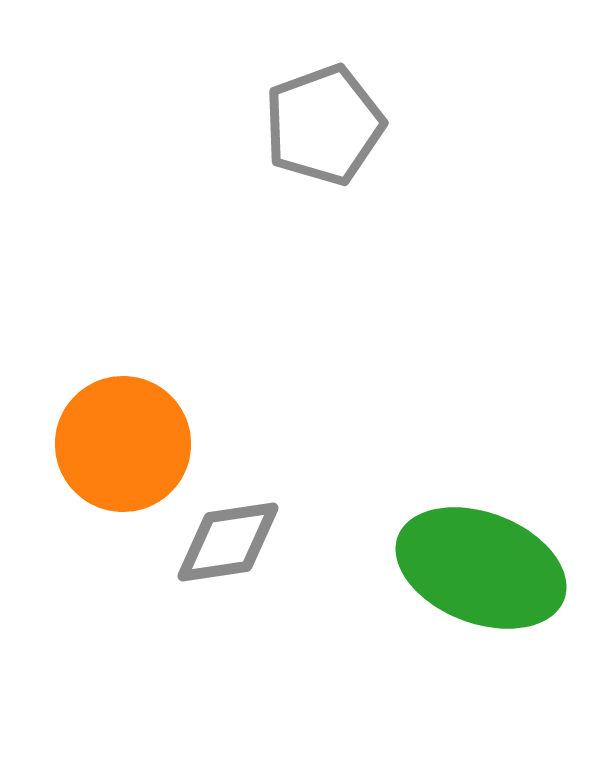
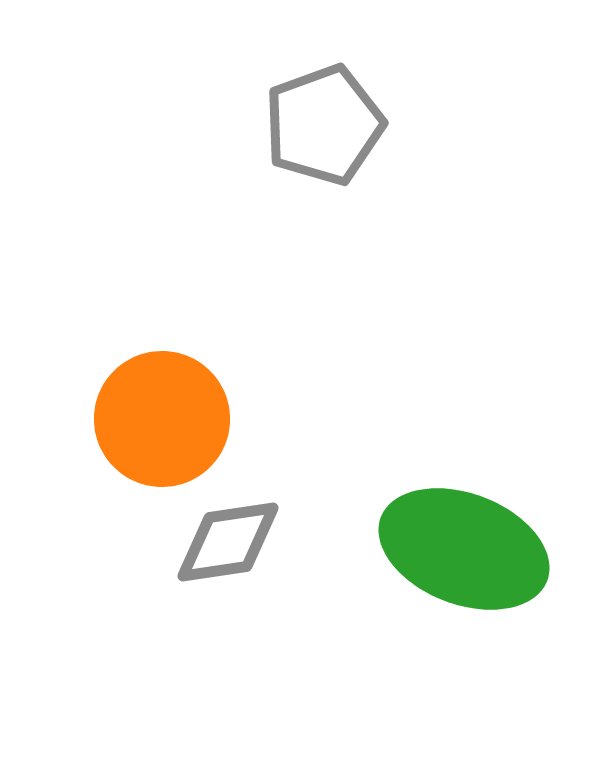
orange circle: moved 39 px right, 25 px up
green ellipse: moved 17 px left, 19 px up
